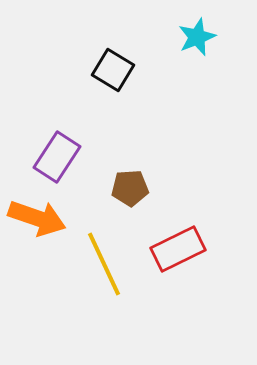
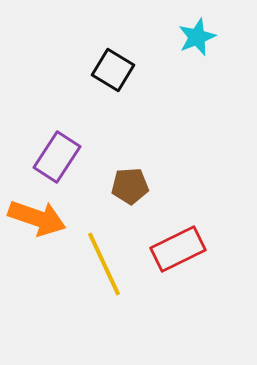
brown pentagon: moved 2 px up
